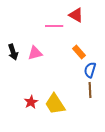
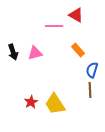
orange rectangle: moved 1 px left, 2 px up
blue semicircle: moved 2 px right
